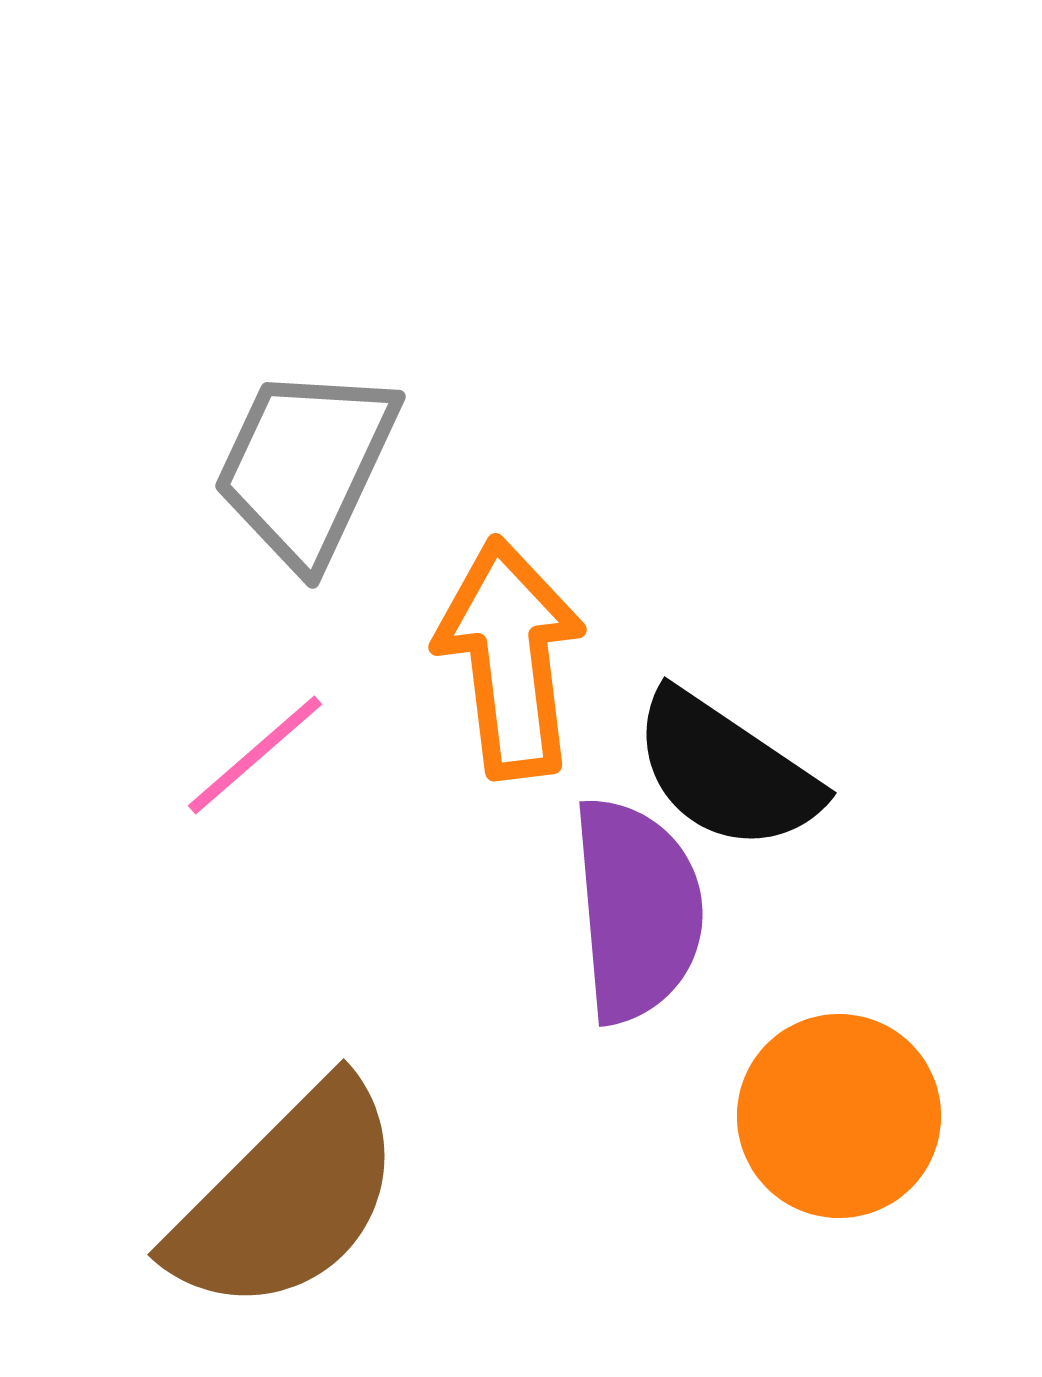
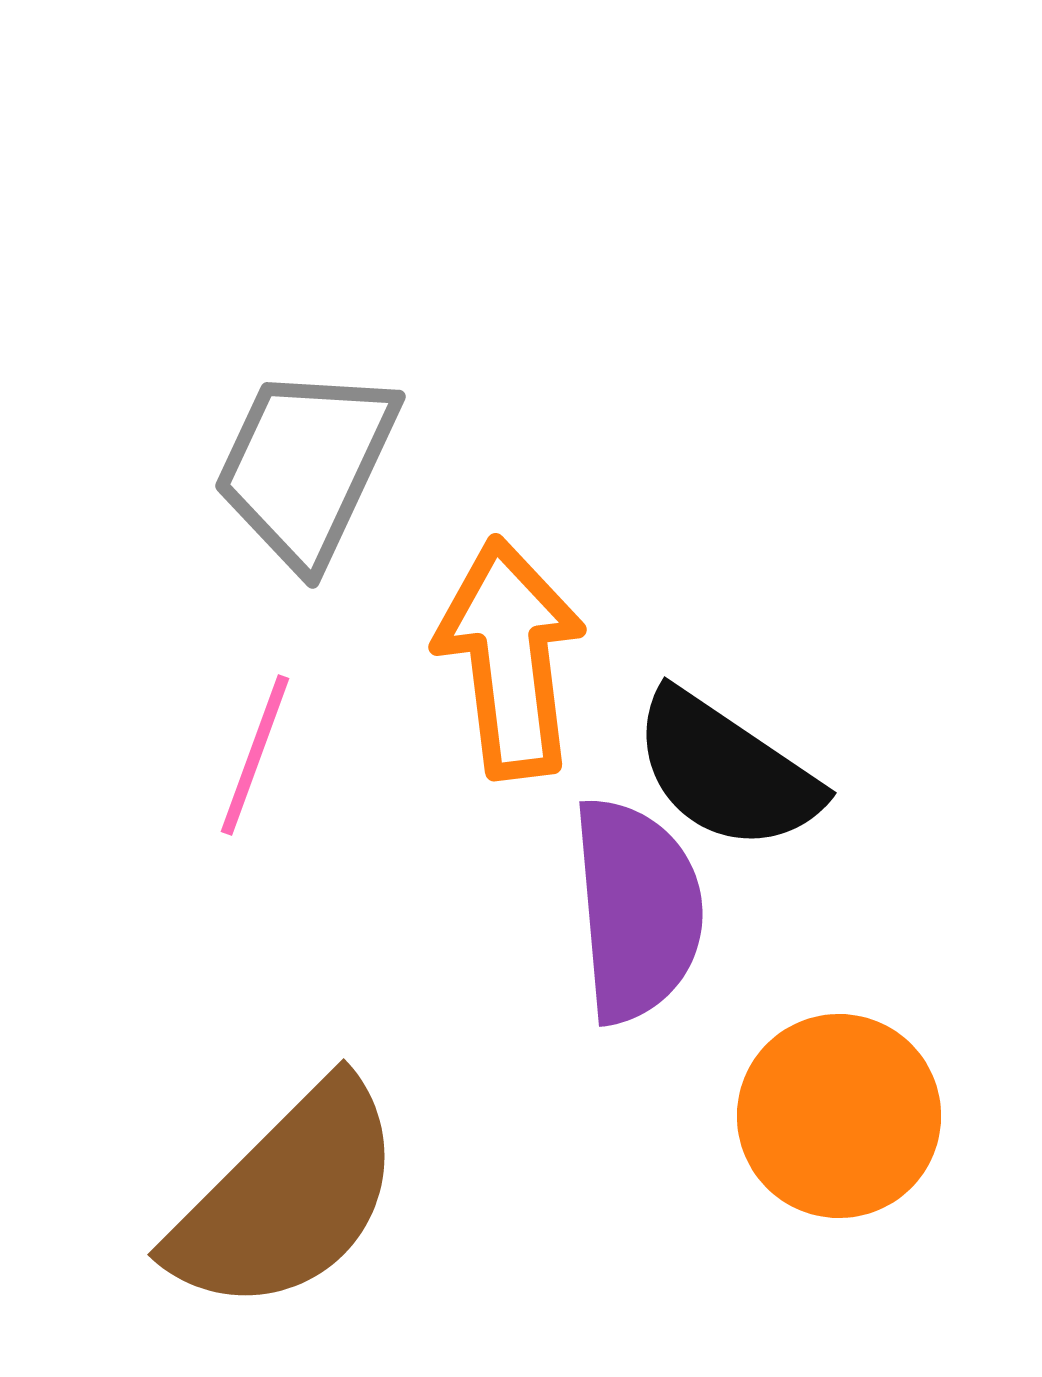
pink line: rotated 29 degrees counterclockwise
